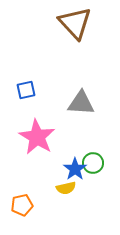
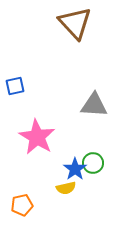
blue square: moved 11 px left, 4 px up
gray triangle: moved 13 px right, 2 px down
